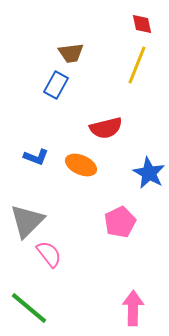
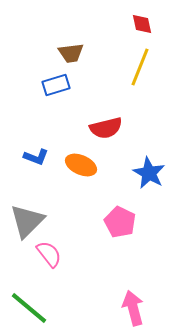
yellow line: moved 3 px right, 2 px down
blue rectangle: rotated 44 degrees clockwise
pink pentagon: rotated 20 degrees counterclockwise
pink arrow: rotated 16 degrees counterclockwise
